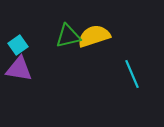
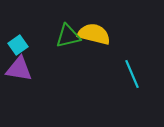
yellow semicircle: moved 2 px up; rotated 32 degrees clockwise
